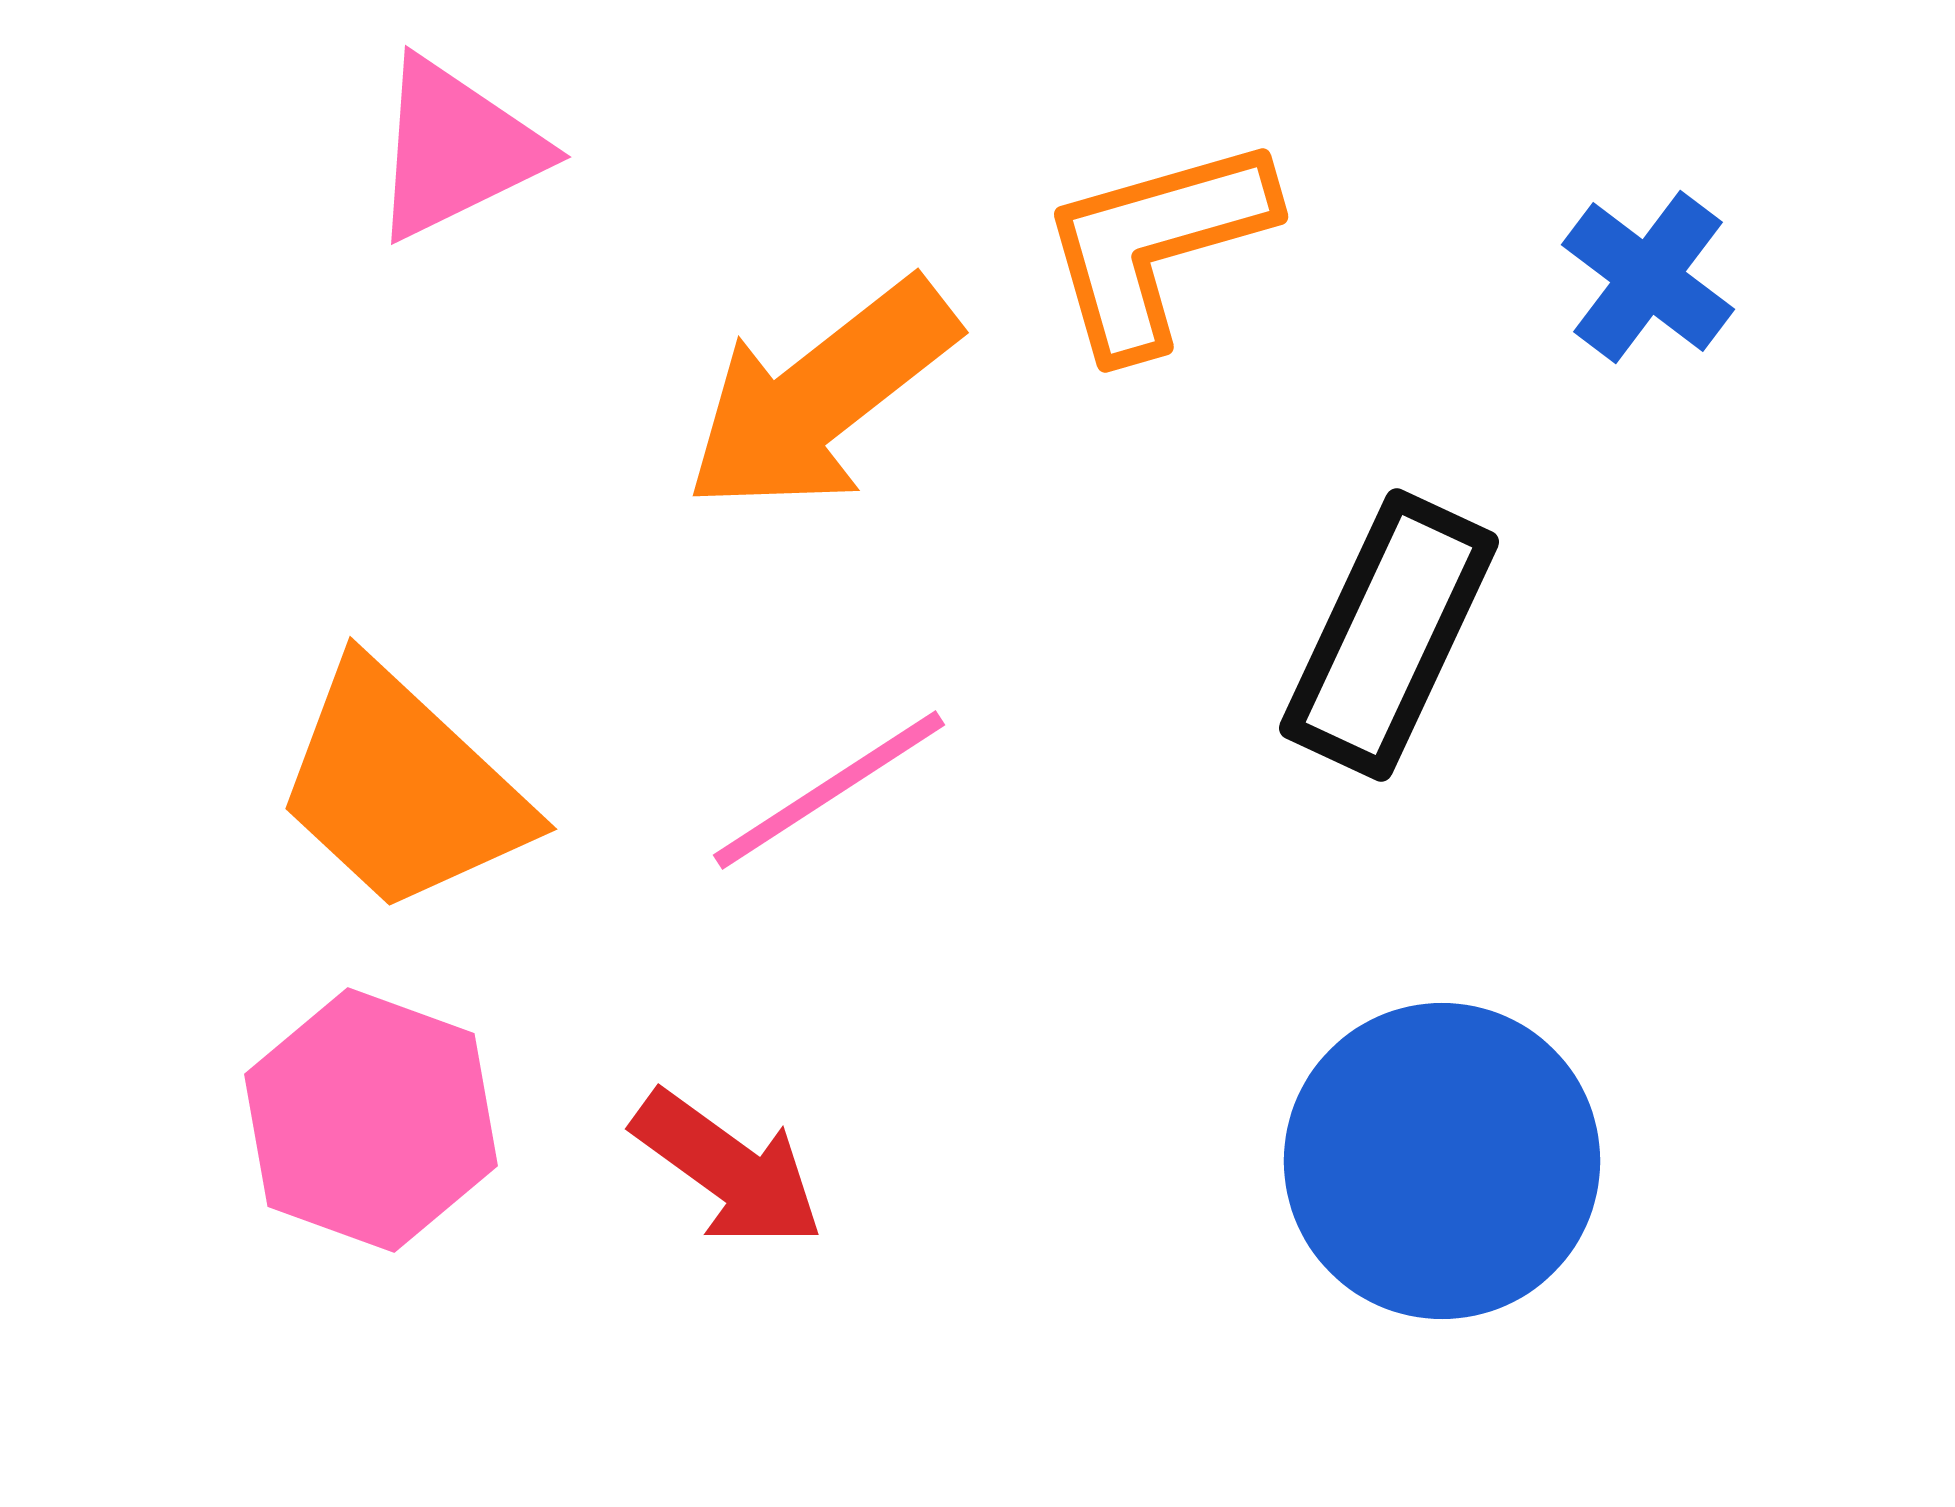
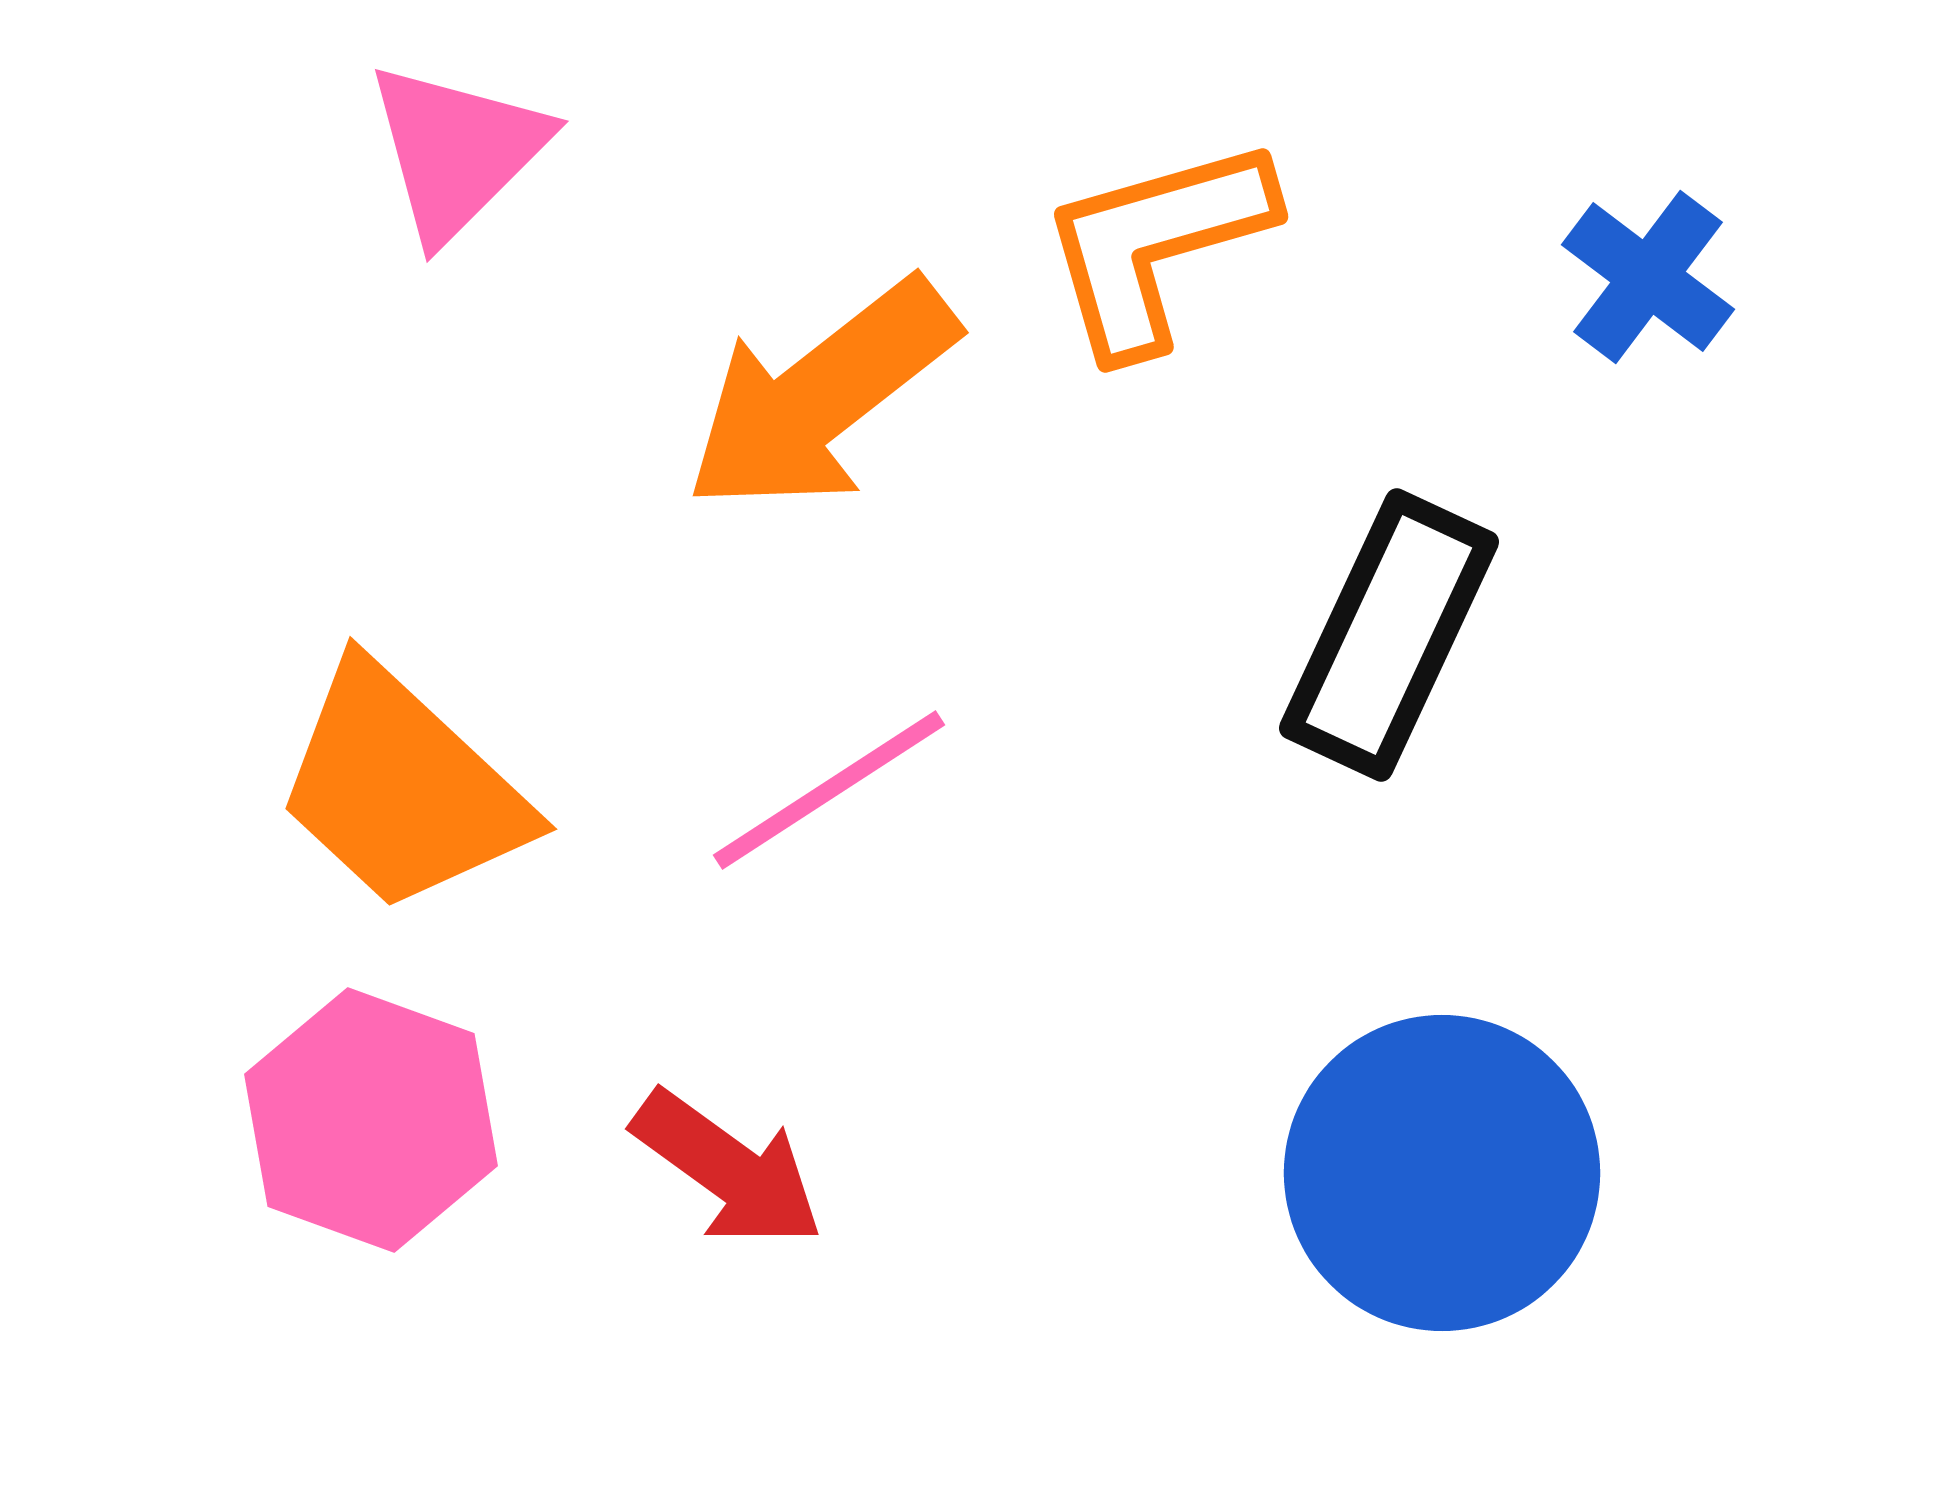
pink triangle: moved 1 px right, 2 px down; rotated 19 degrees counterclockwise
blue circle: moved 12 px down
